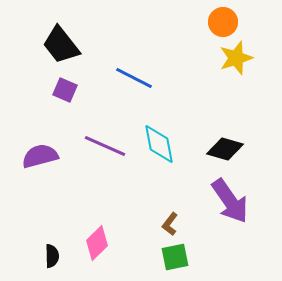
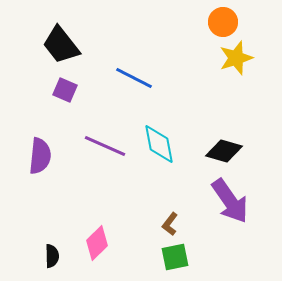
black diamond: moved 1 px left, 2 px down
purple semicircle: rotated 111 degrees clockwise
